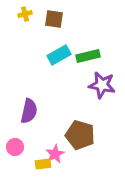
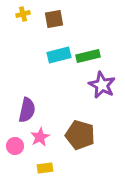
yellow cross: moved 2 px left
brown square: rotated 18 degrees counterclockwise
cyan rectangle: rotated 15 degrees clockwise
purple star: rotated 16 degrees clockwise
purple semicircle: moved 2 px left, 1 px up
pink circle: moved 1 px up
pink star: moved 15 px left, 17 px up
yellow rectangle: moved 2 px right, 4 px down
